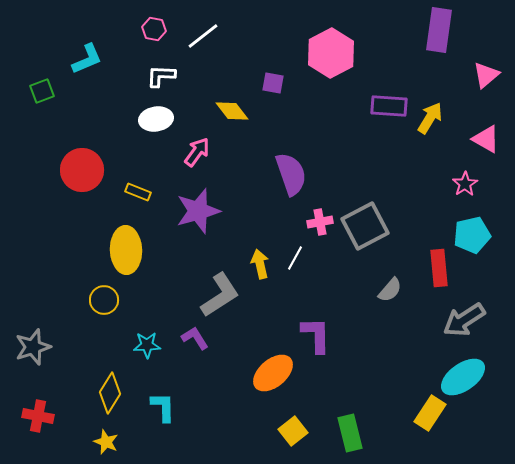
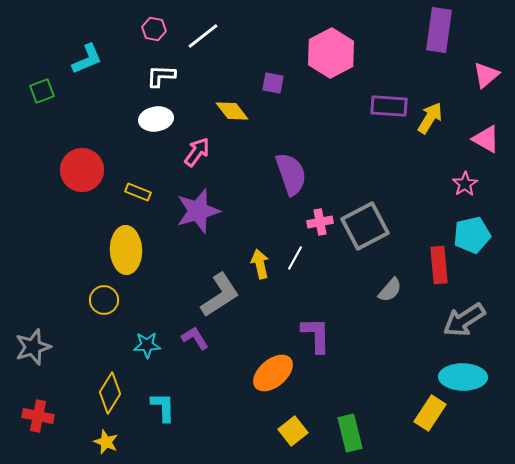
red rectangle at (439, 268): moved 3 px up
cyan ellipse at (463, 377): rotated 36 degrees clockwise
